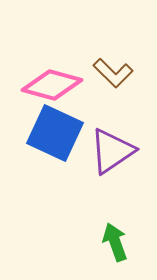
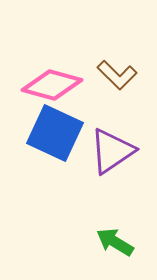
brown L-shape: moved 4 px right, 2 px down
green arrow: rotated 39 degrees counterclockwise
